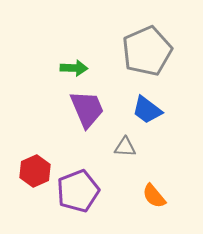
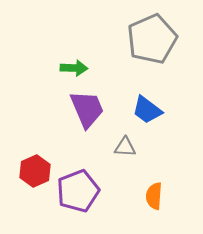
gray pentagon: moved 5 px right, 12 px up
orange semicircle: rotated 44 degrees clockwise
